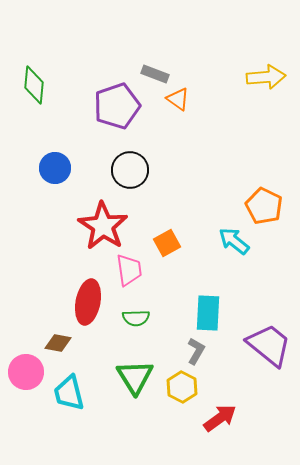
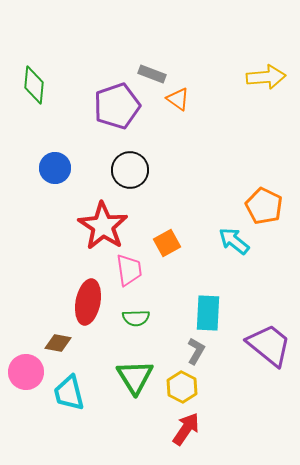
gray rectangle: moved 3 px left
red arrow: moved 34 px left, 11 px down; rotated 20 degrees counterclockwise
